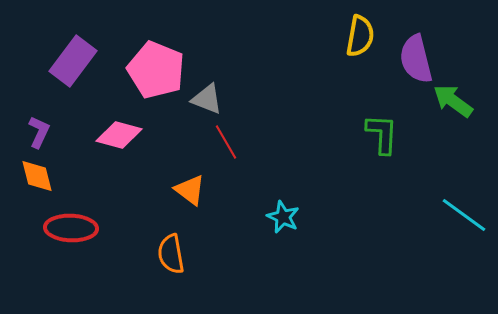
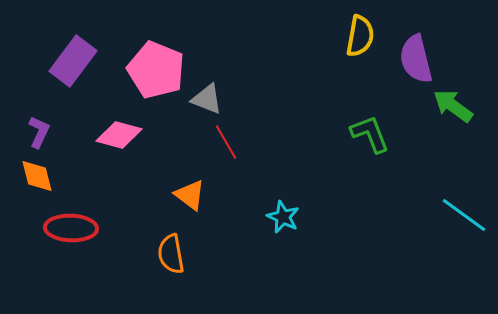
green arrow: moved 5 px down
green L-shape: moved 12 px left; rotated 24 degrees counterclockwise
orange triangle: moved 5 px down
